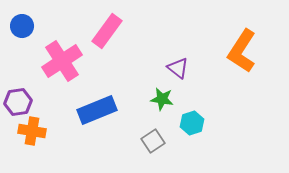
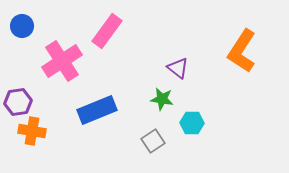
cyan hexagon: rotated 20 degrees clockwise
